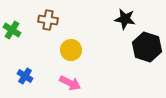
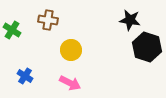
black star: moved 5 px right, 1 px down
